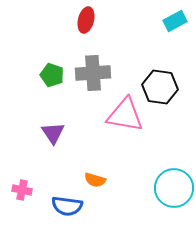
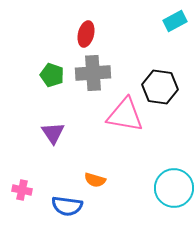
red ellipse: moved 14 px down
